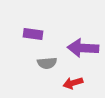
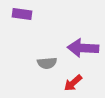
purple rectangle: moved 11 px left, 20 px up
red arrow: rotated 24 degrees counterclockwise
